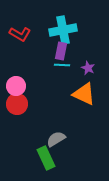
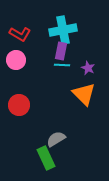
pink circle: moved 26 px up
orange triangle: rotated 20 degrees clockwise
red circle: moved 2 px right, 1 px down
